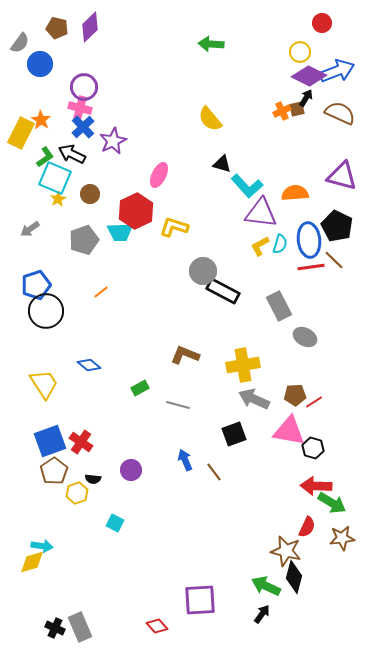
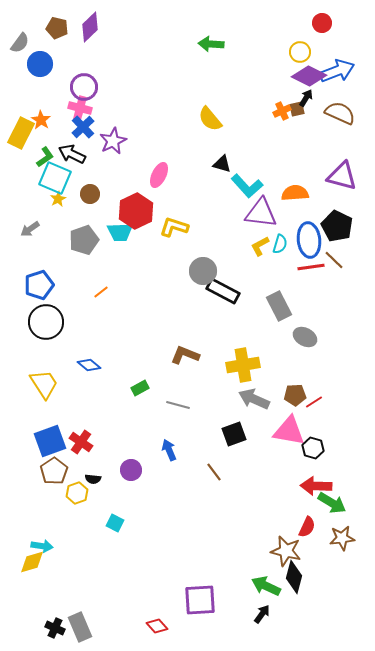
blue pentagon at (36, 285): moved 3 px right
black circle at (46, 311): moved 11 px down
blue arrow at (185, 460): moved 16 px left, 10 px up
